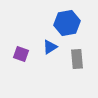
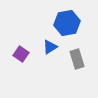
purple square: rotated 14 degrees clockwise
gray rectangle: rotated 12 degrees counterclockwise
